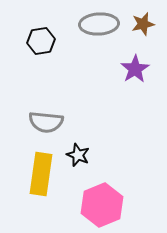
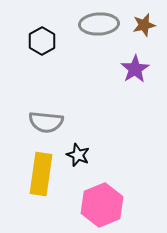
brown star: moved 1 px right, 1 px down
black hexagon: moved 1 px right; rotated 20 degrees counterclockwise
